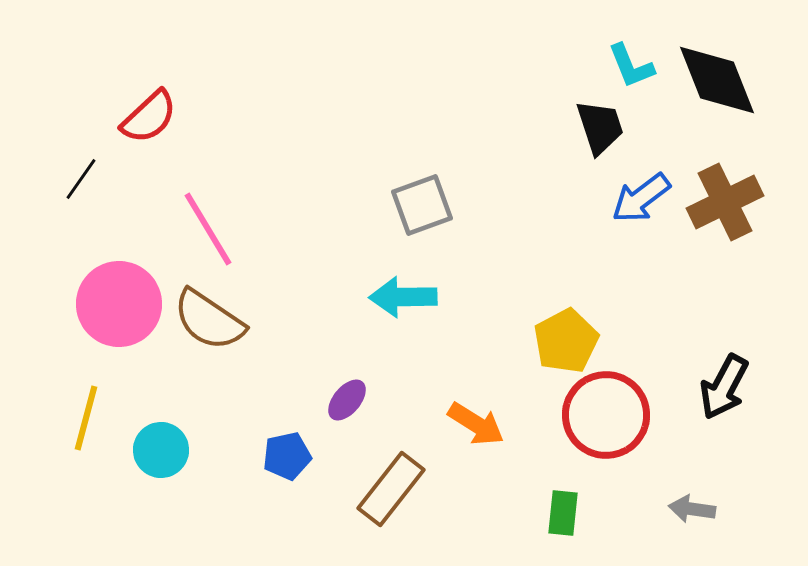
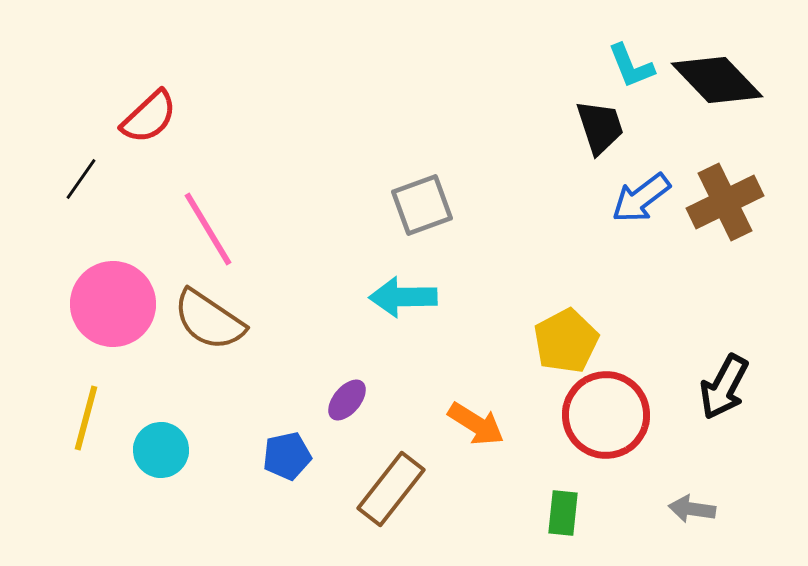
black diamond: rotated 22 degrees counterclockwise
pink circle: moved 6 px left
